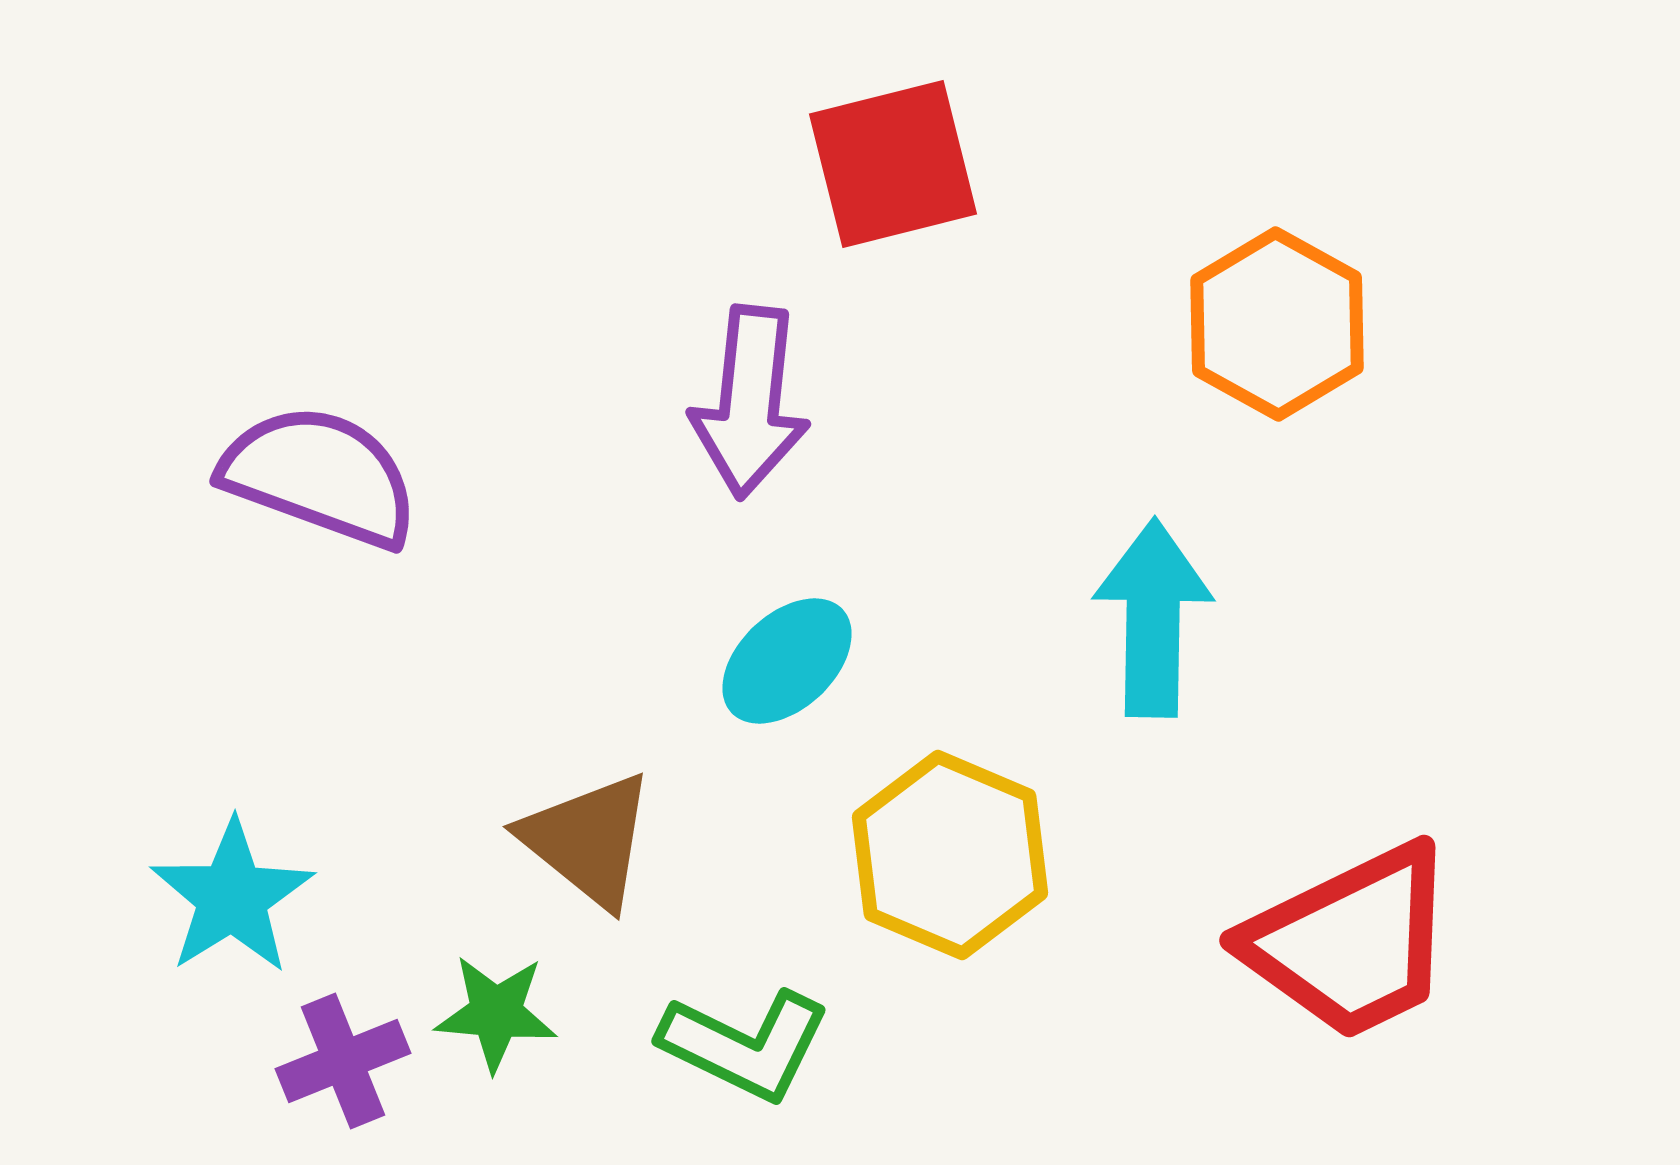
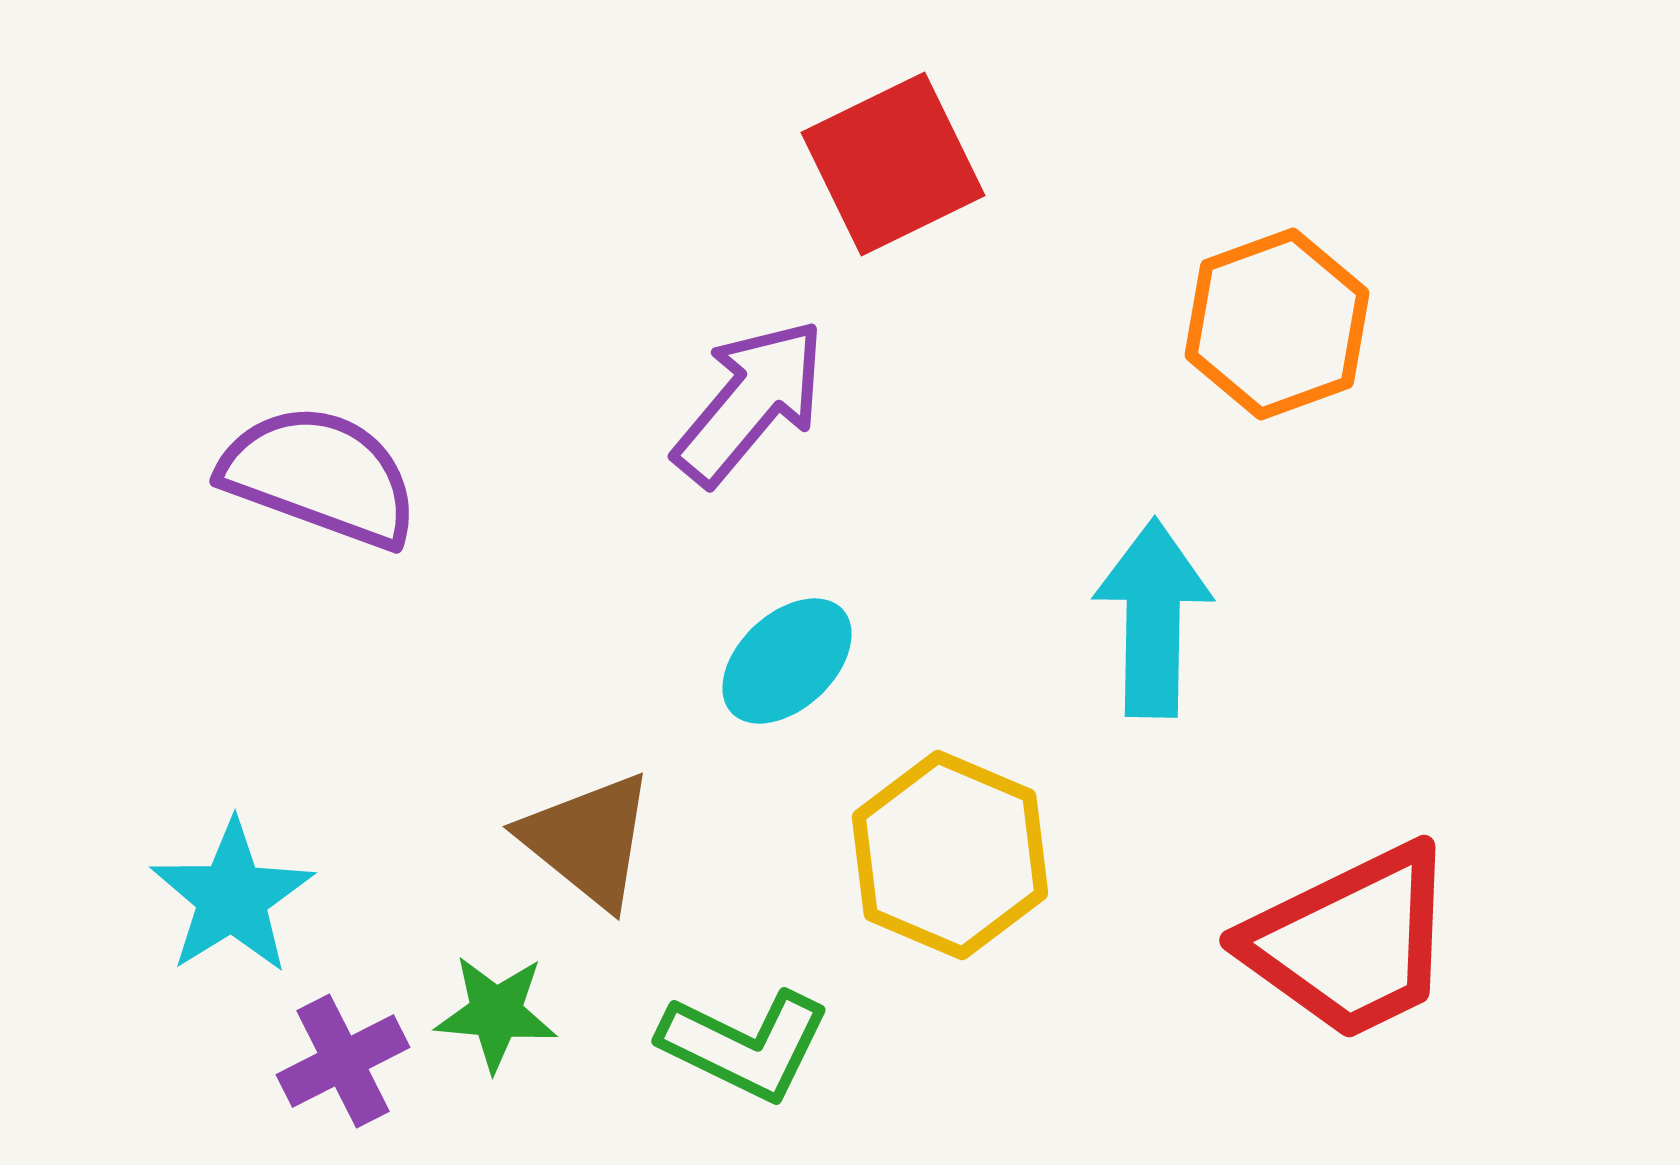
red square: rotated 12 degrees counterclockwise
orange hexagon: rotated 11 degrees clockwise
purple arrow: rotated 146 degrees counterclockwise
purple cross: rotated 5 degrees counterclockwise
